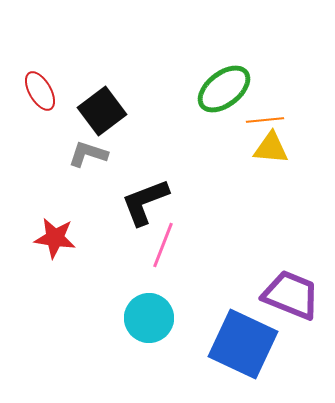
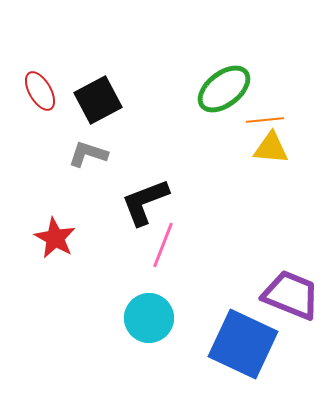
black square: moved 4 px left, 11 px up; rotated 9 degrees clockwise
red star: rotated 21 degrees clockwise
